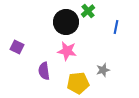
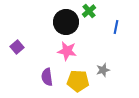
green cross: moved 1 px right
purple square: rotated 24 degrees clockwise
purple semicircle: moved 3 px right, 6 px down
yellow pentagon: moved 2 px up; rotated 10 degrees clockwise
